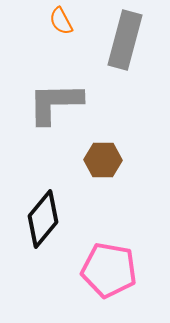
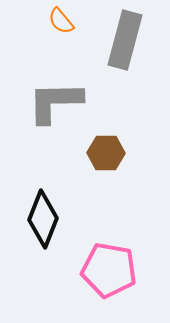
orange semicircle: rotated 12 degrees counterclockwise
gray L-shape: moved 1 px up
brown hexagon: moved 3 px right, 7 px up
black diamond: rotated 18 degrees counterclockwise
